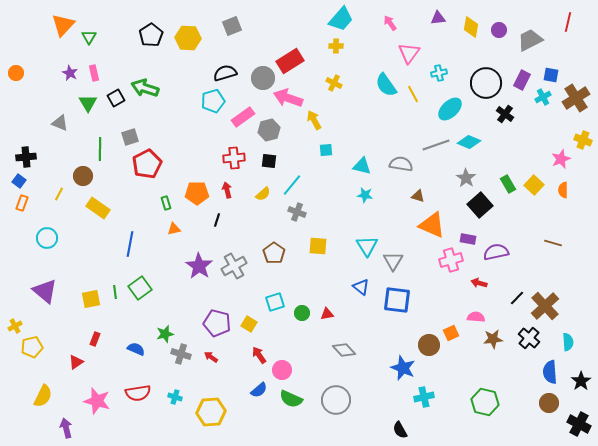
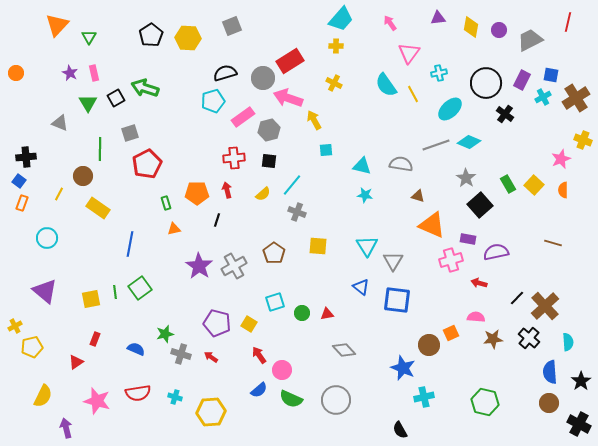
orange triangle at (63, 25): moved 6 px left
gray square at (130, 137): moved 4 px up
